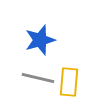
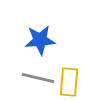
blue star: rotated 12 degrees clockwise
